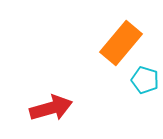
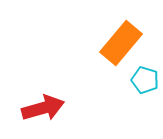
red arrow: moved 8 px left
